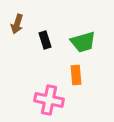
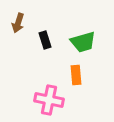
brown arrow: moved 1 px right, 1 px up
